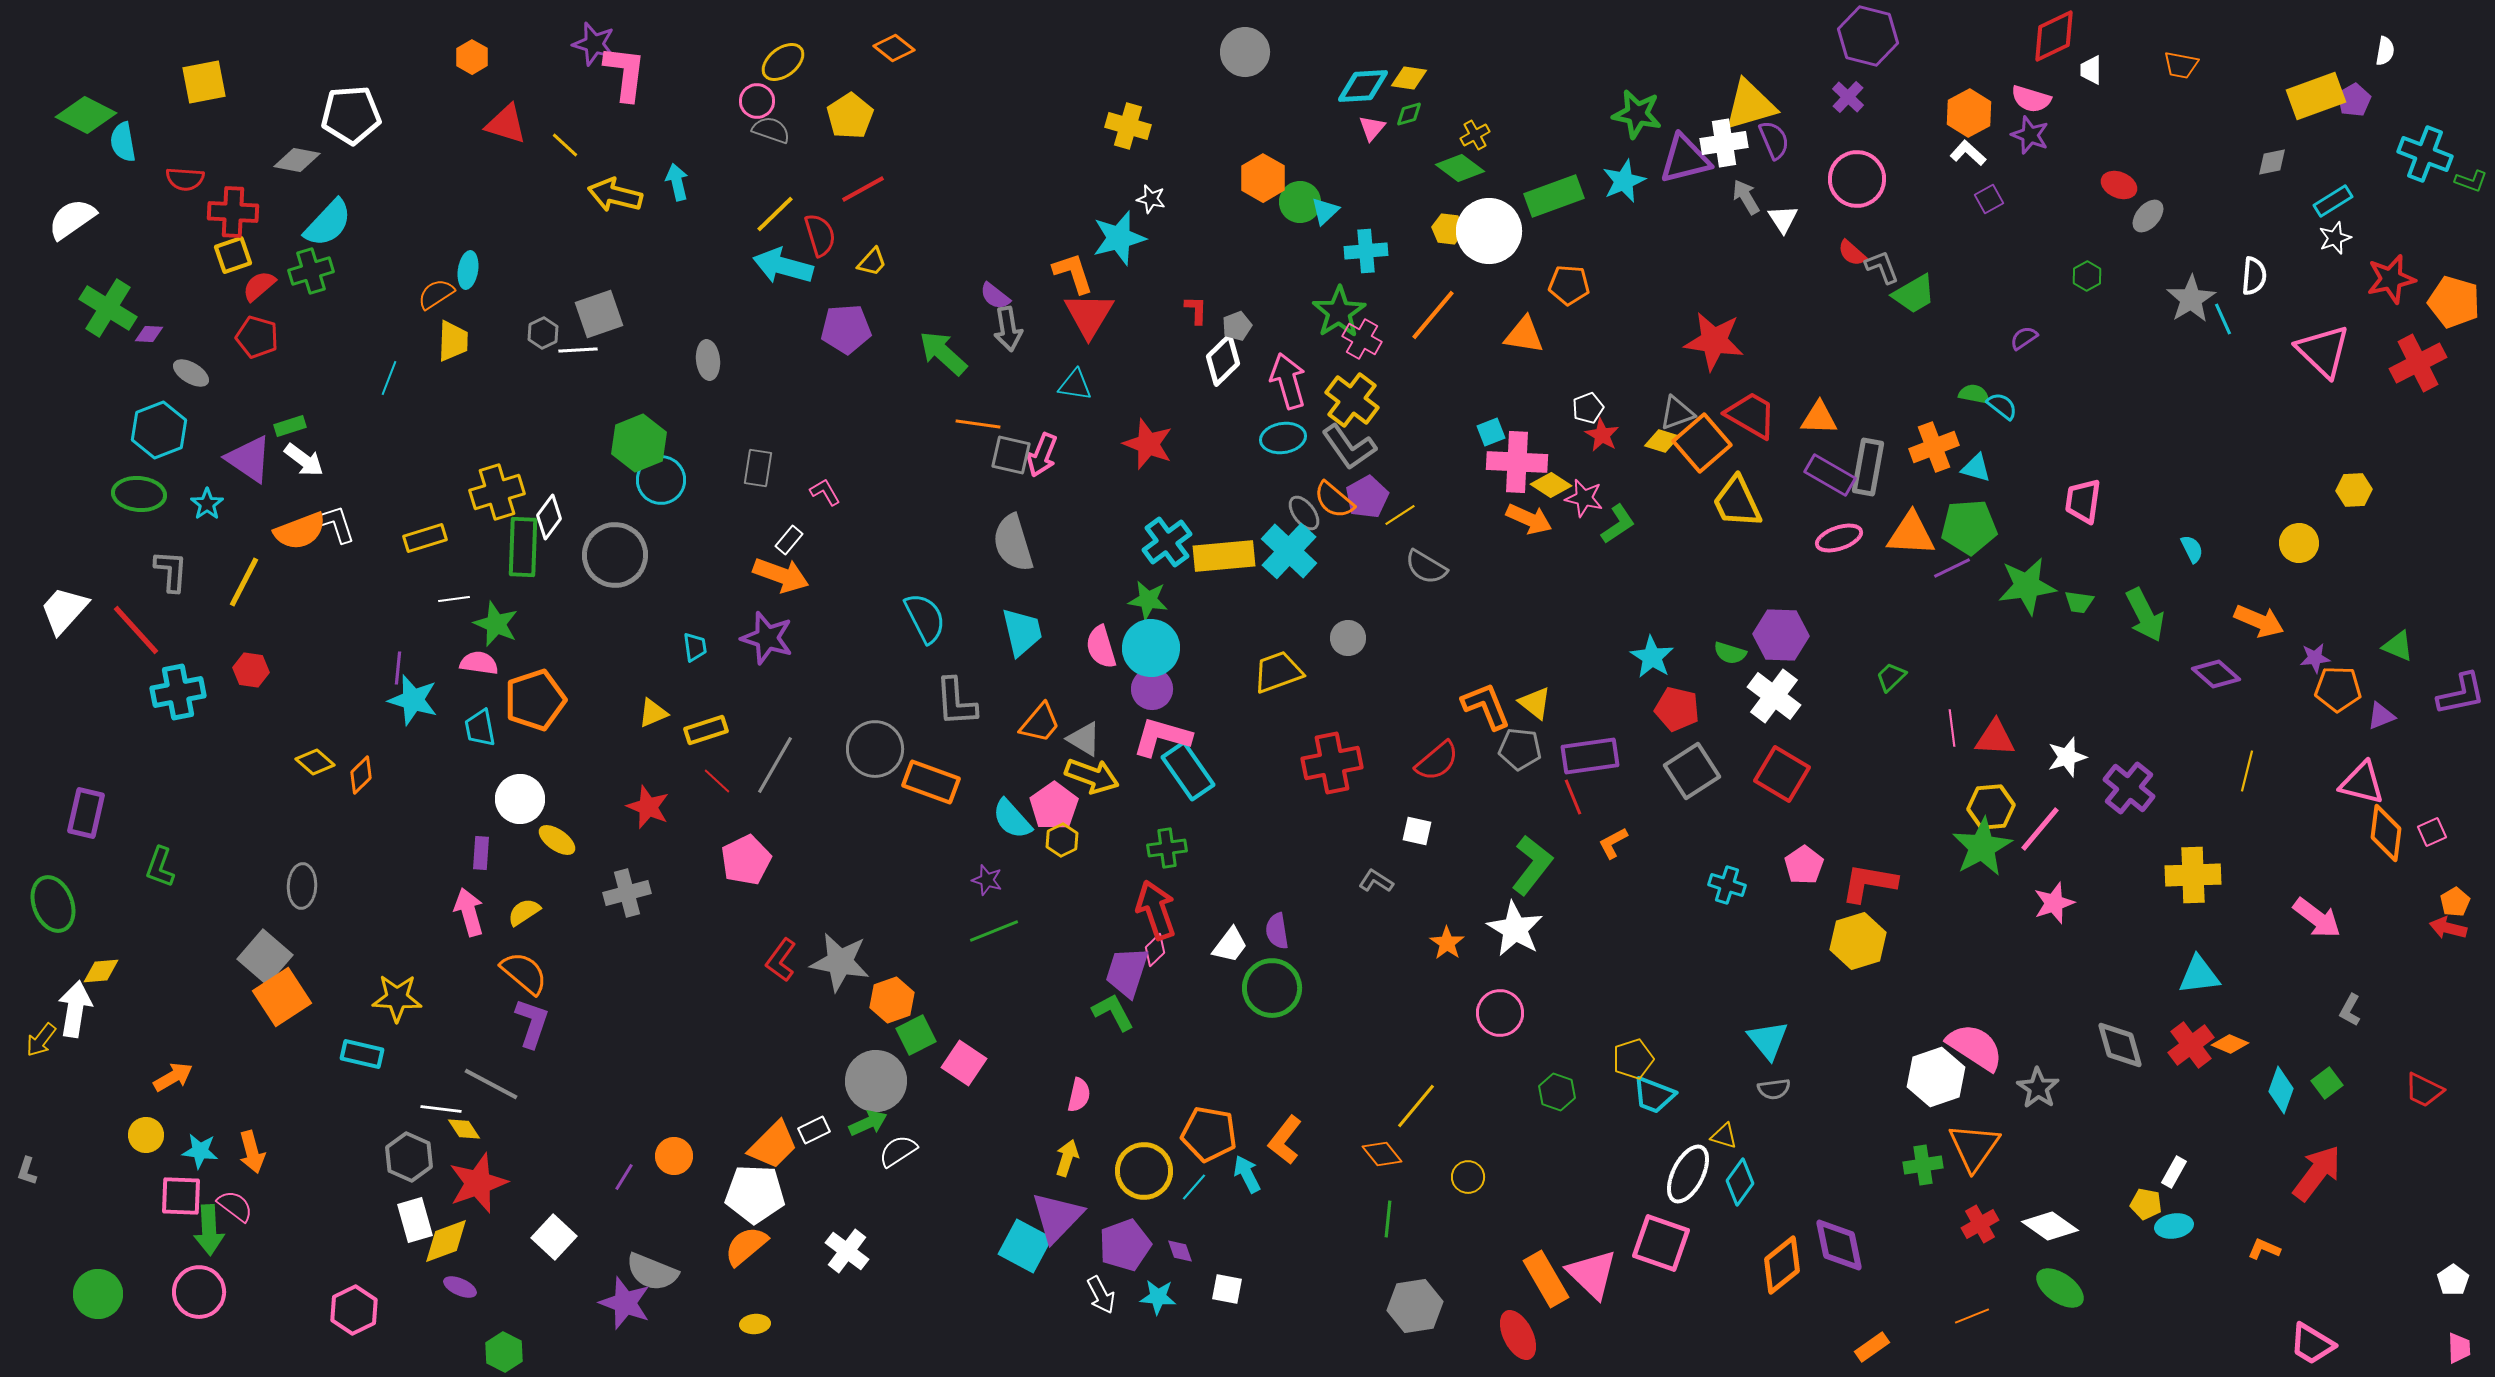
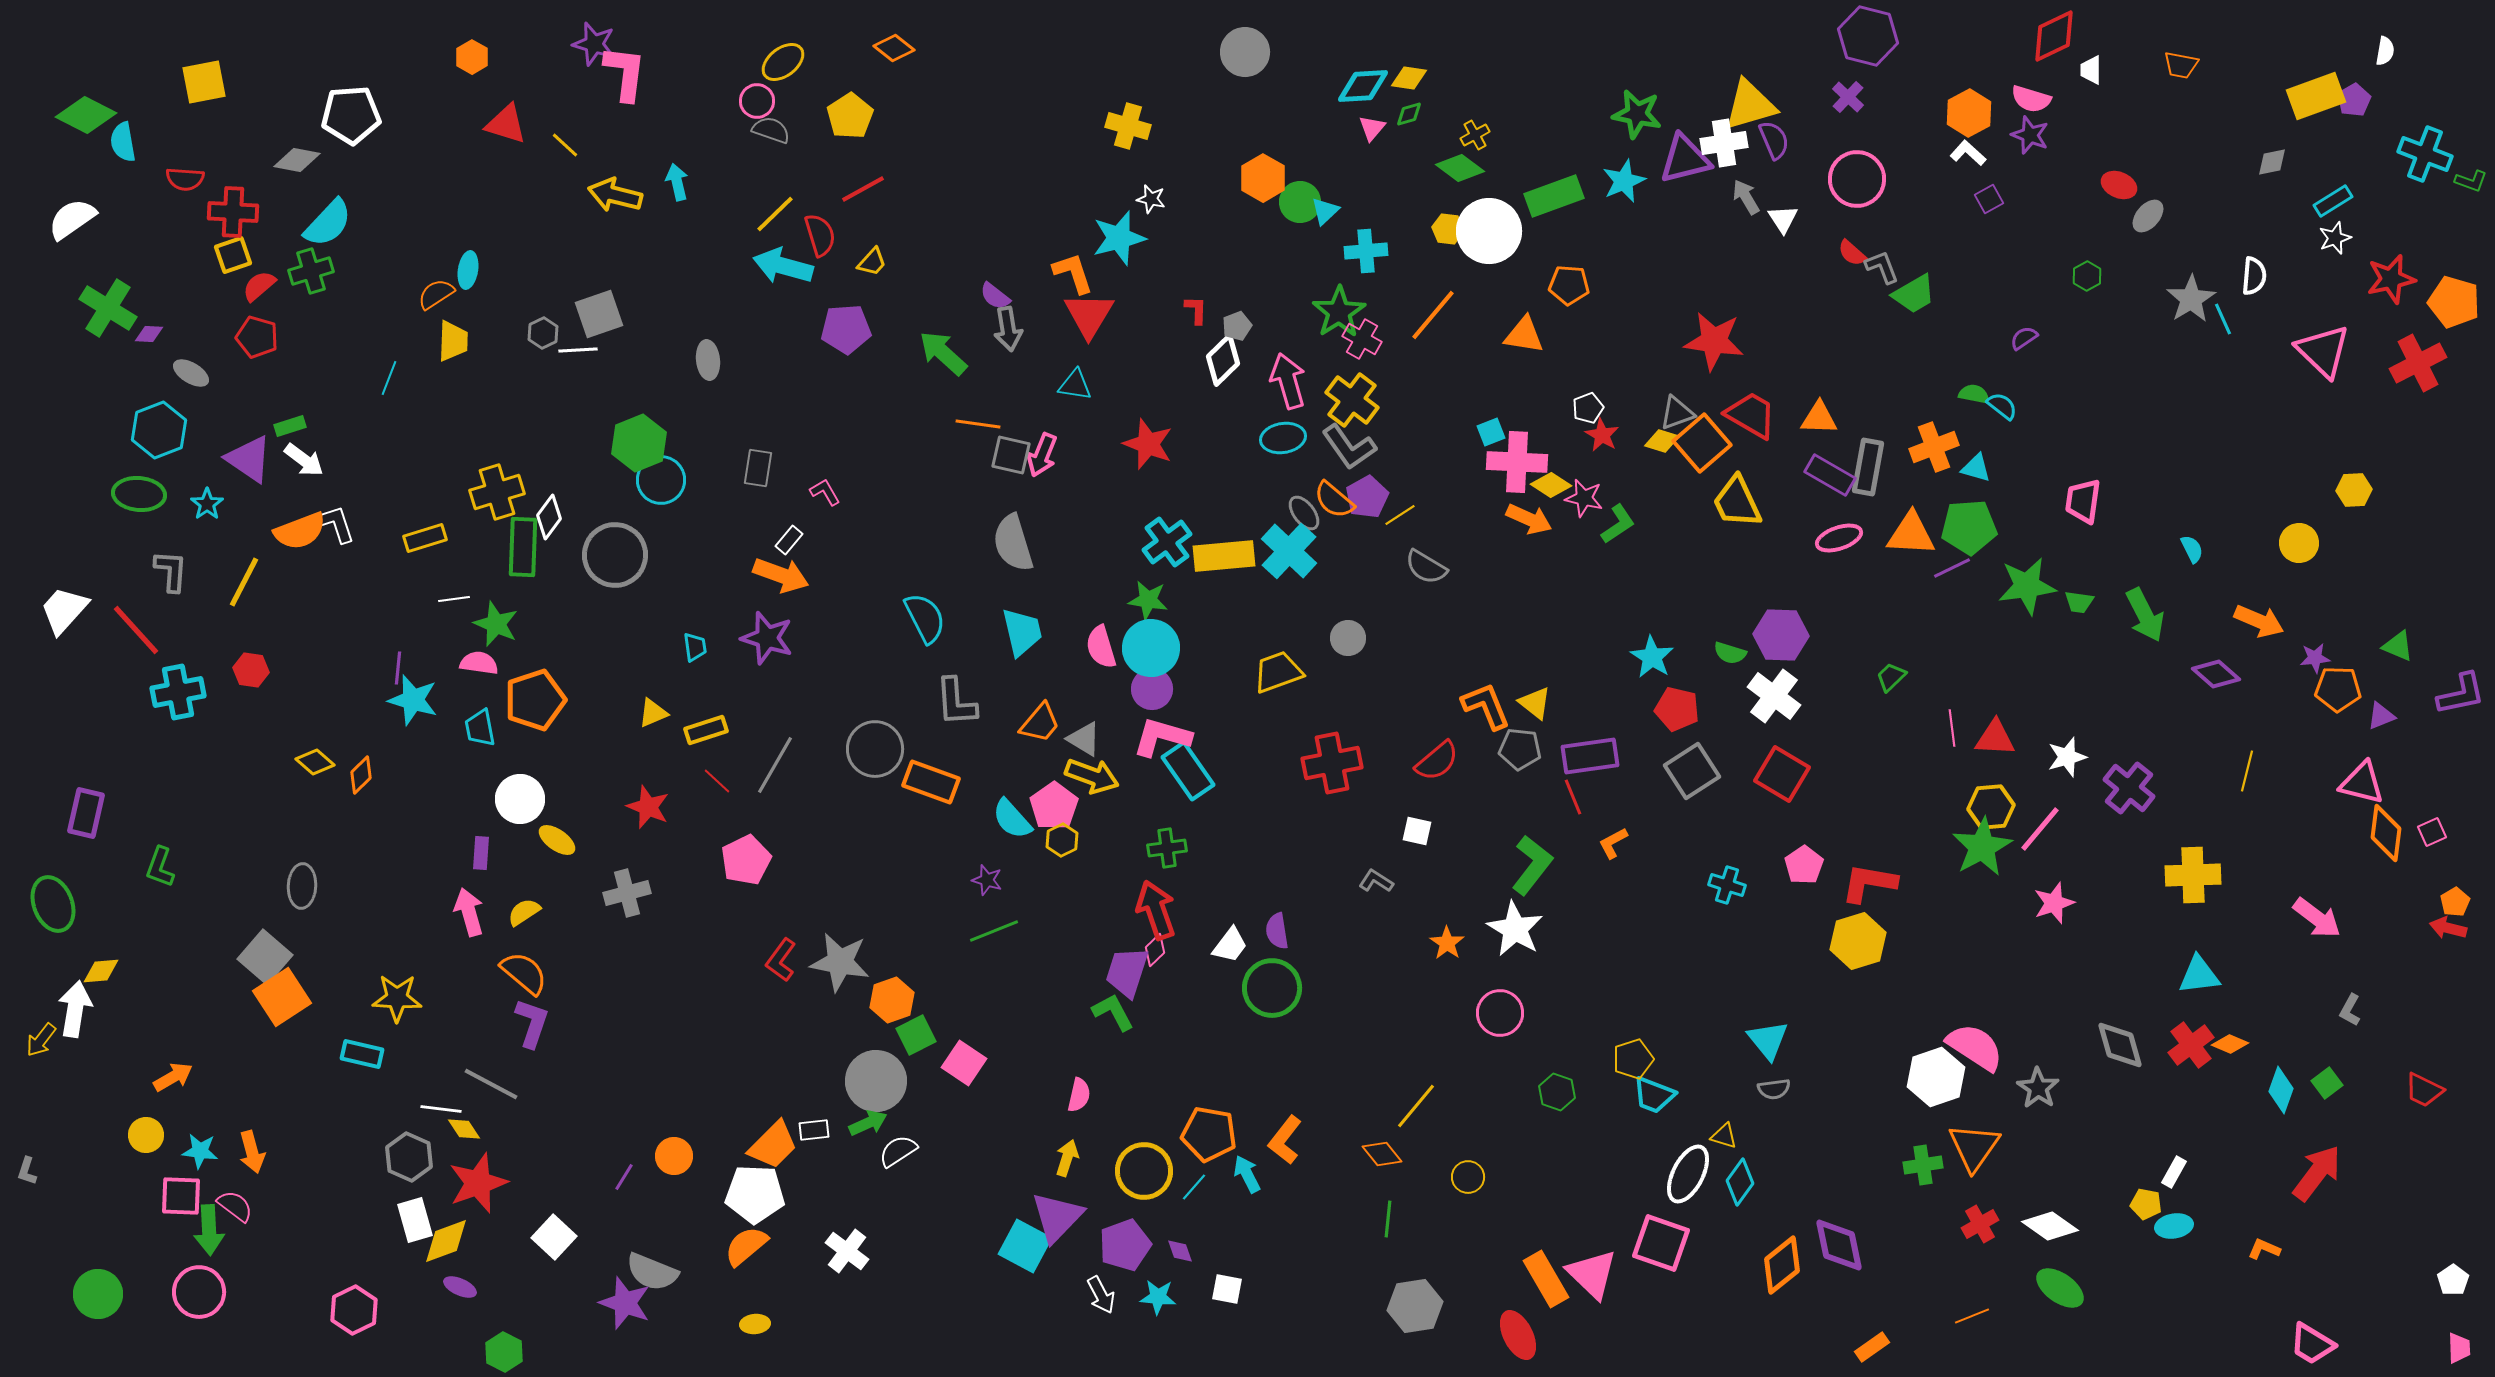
white rectangle at (814, 1130): rotated 20 degrees clockwise
